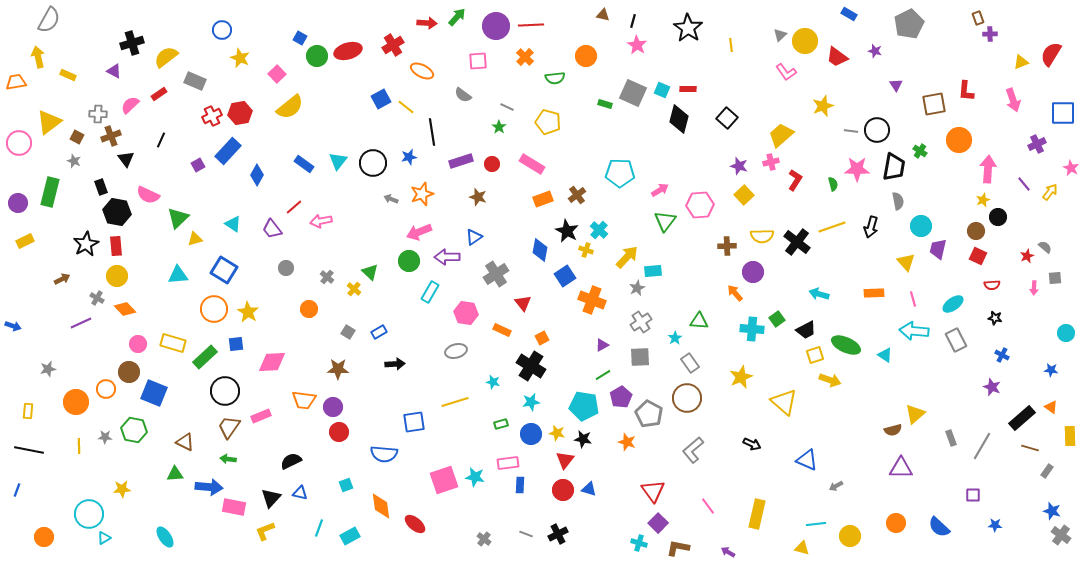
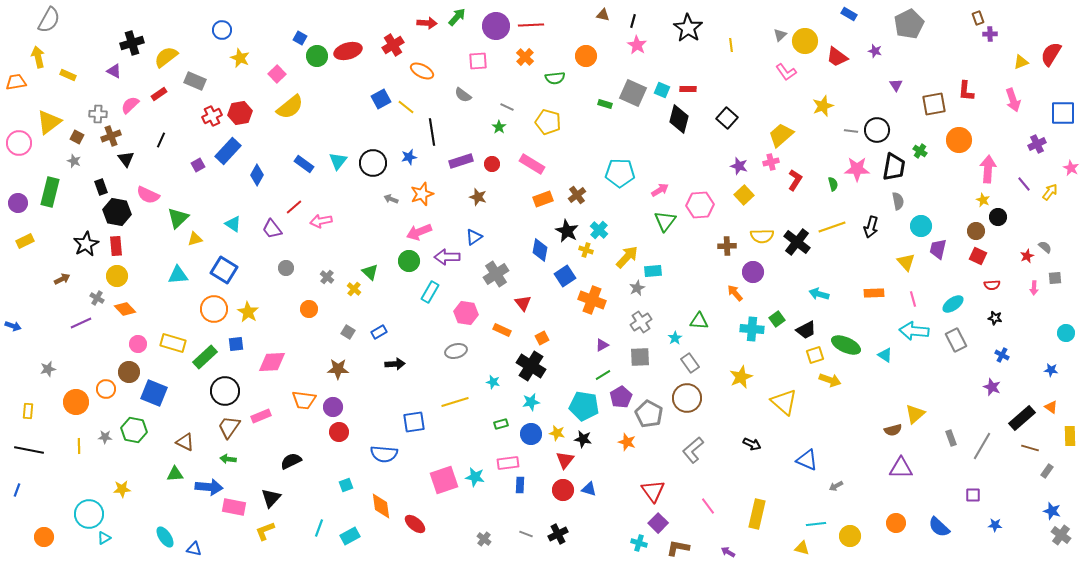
yellow star at (983, 200): rotated 24 degrees counterclockwise
blue triangle at (300, 493): moved 106 px left, 56 px down
